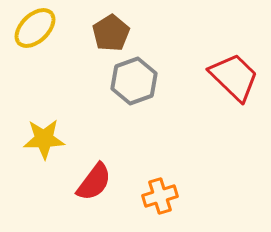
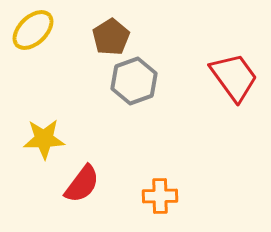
yellow ellipse: moved 2 px left, 2 px down
brown pentagon: moved 4 px down
red trapezoid: rotated 10 degrees clockwise
red semicircle: moved 12 px left, 2 px down
orange cross: rotated 16 degrees clockwise
